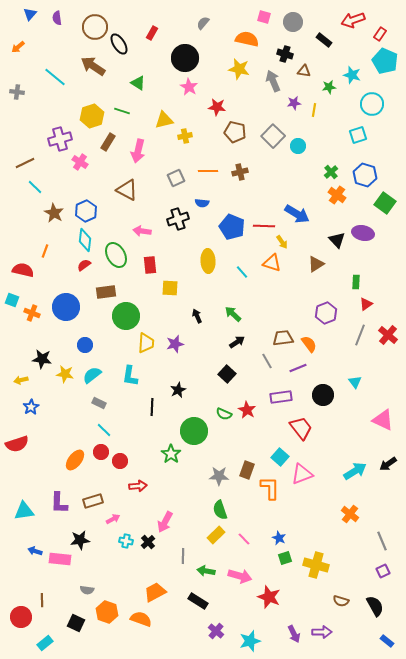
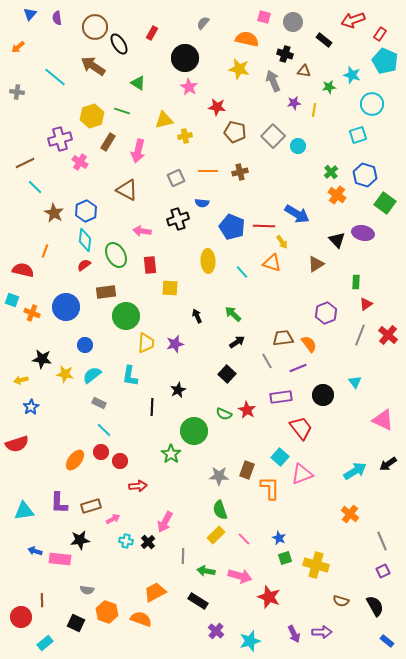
brown rectangle at (93, 501): moved 2 px left, 5 px down
